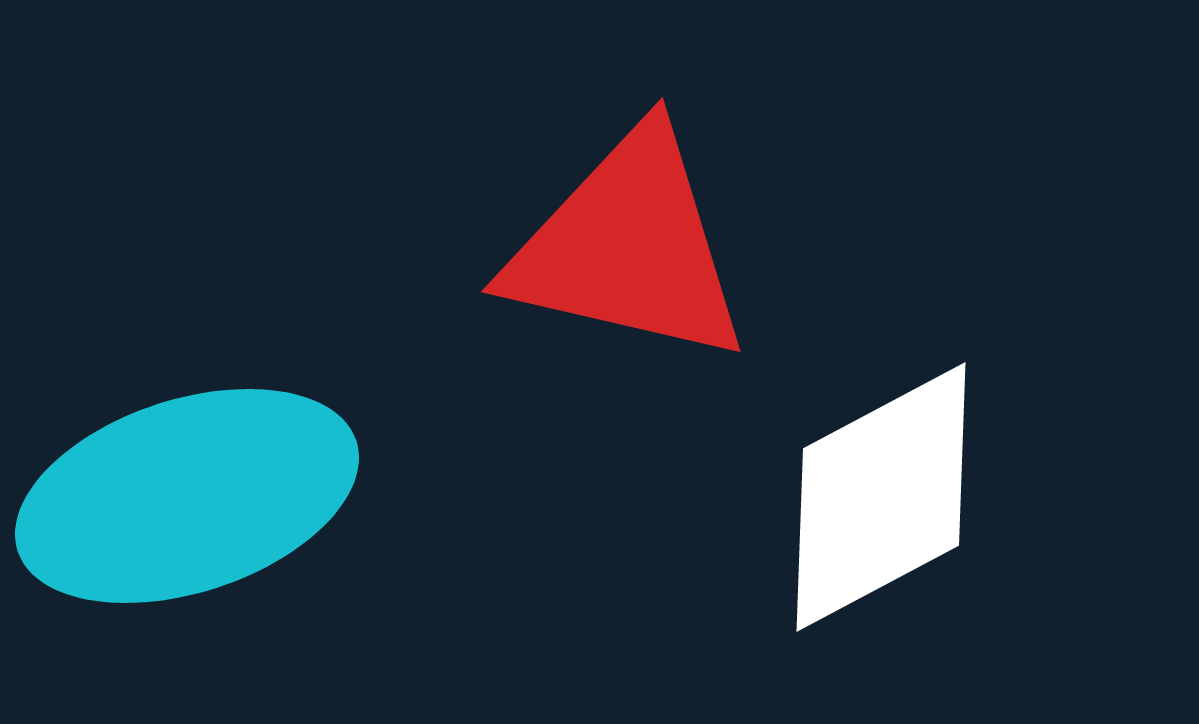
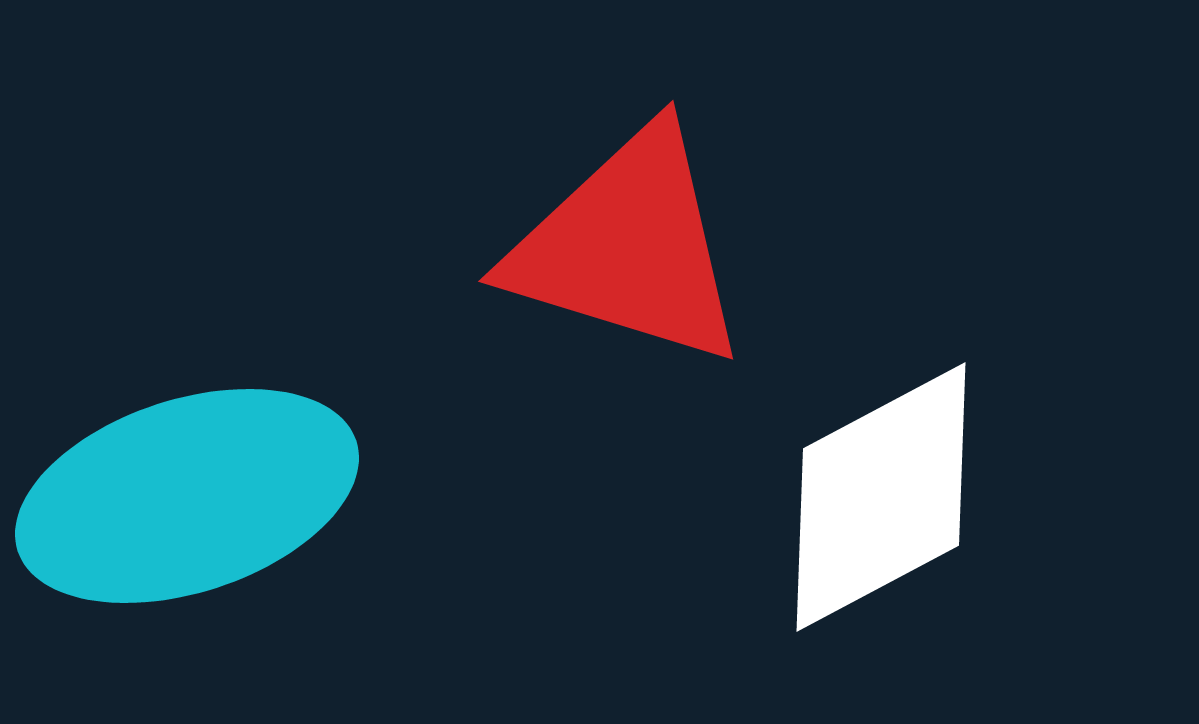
red triangle: rotated 4 degrees clockwise
